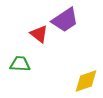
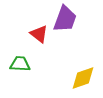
purple trapezoid: moved 1 px up; rotated 36 degrees counterclockwise
yellow diamond: moved 3 px left, 3 px up
